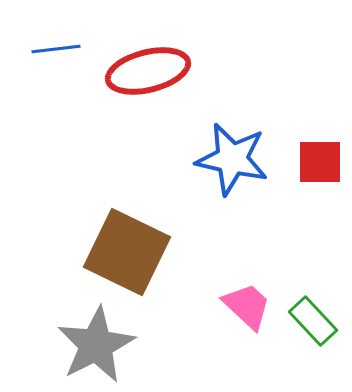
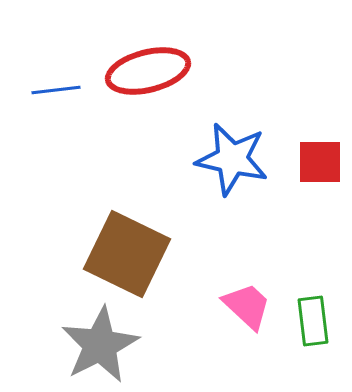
blue line: moved 41 px down
brown square: moved 2 px down
green rectangle: rotated 36 degrees clockwise
gray star: moved 4 px right
